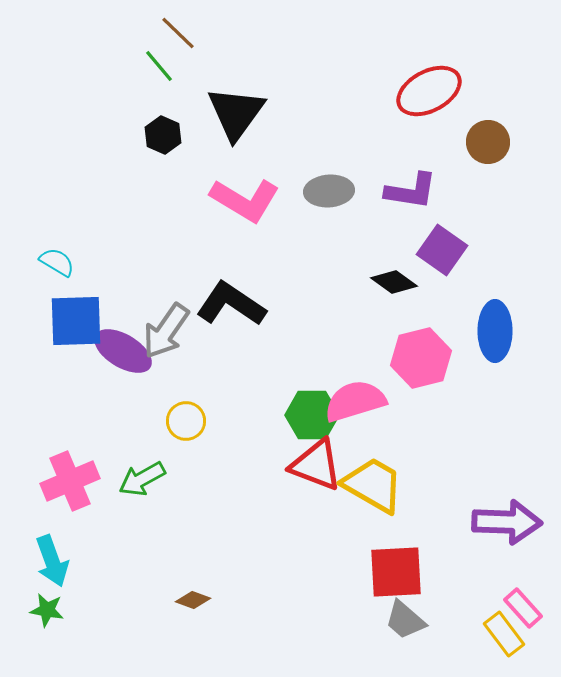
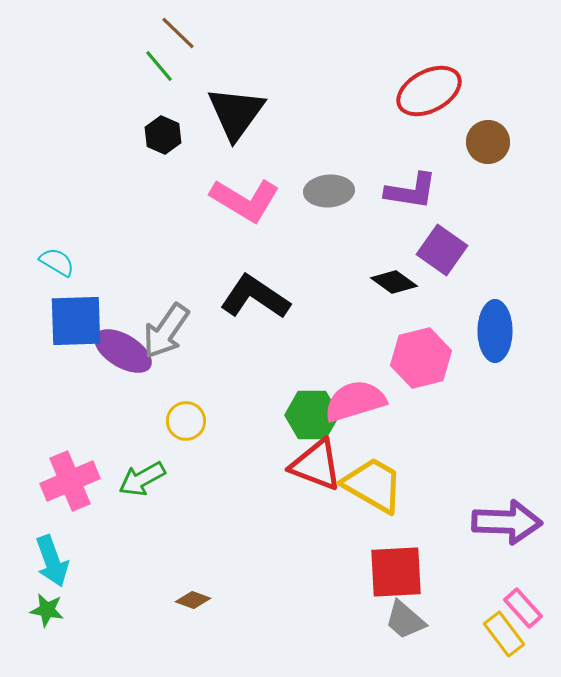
black L-shape: moved 24 px right, 7 px up
